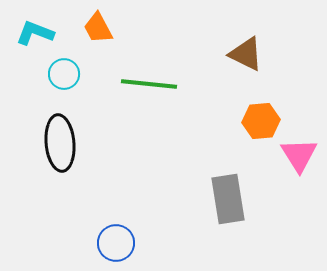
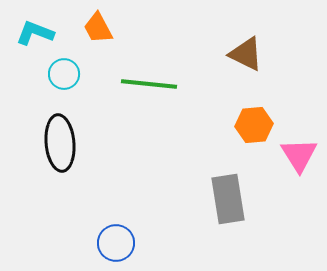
orange hexagon: moved 7 px left, 4 px down
